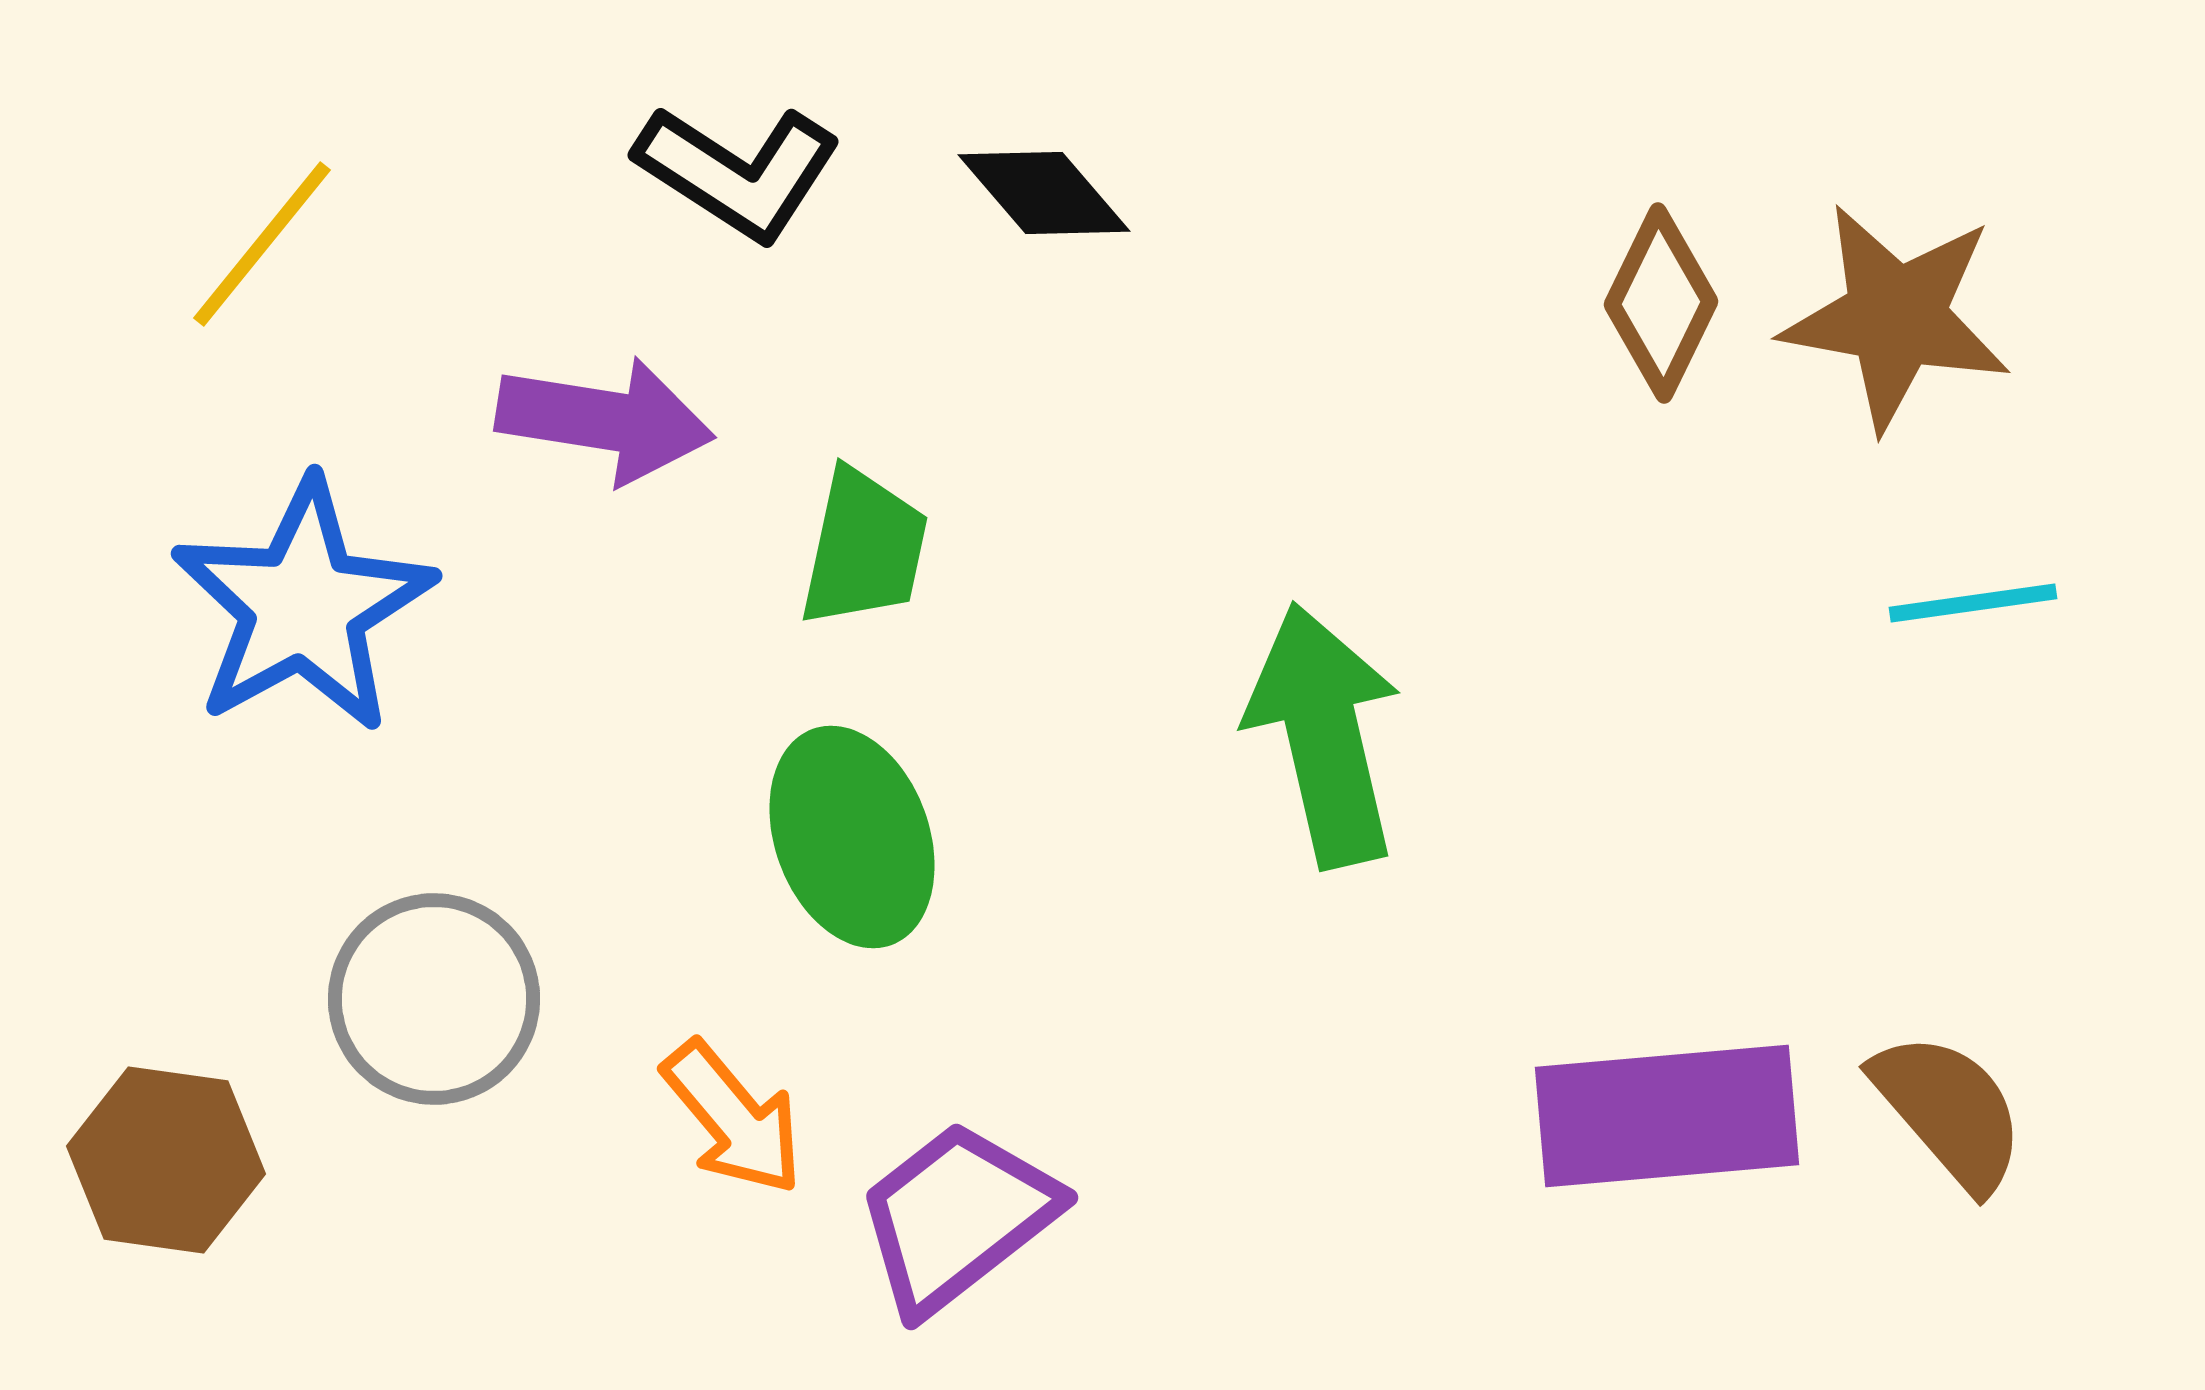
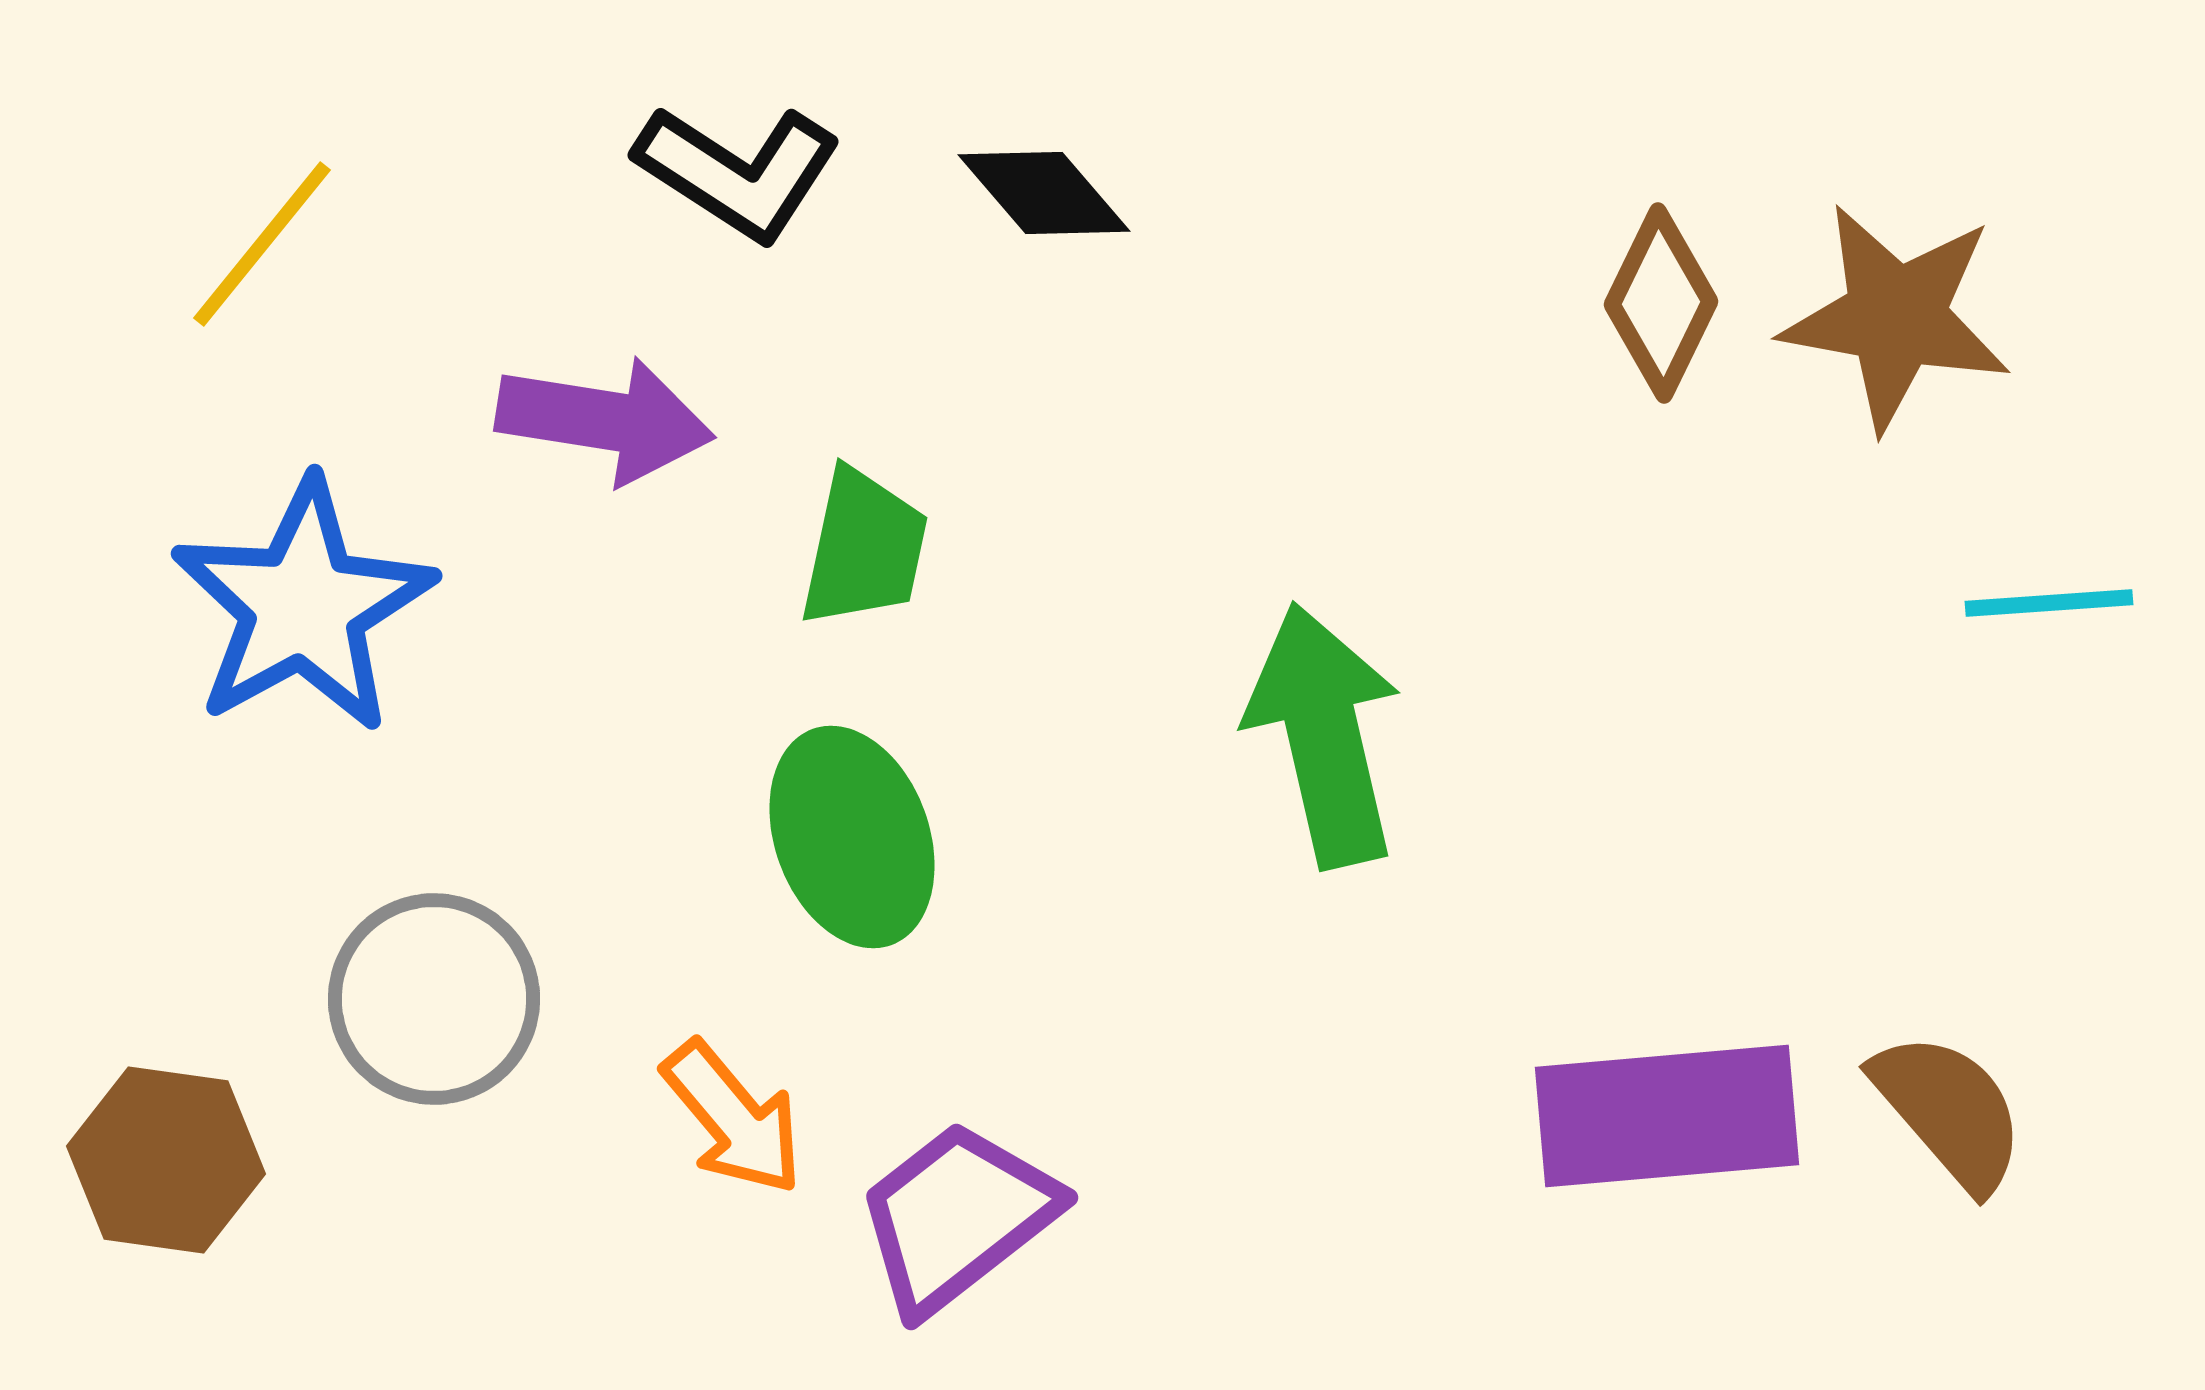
cyan line: moved 76 px right; rotated 4 degrees clockwise
